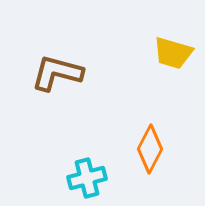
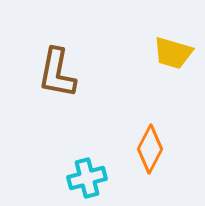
brown L-shape: rotated 94 degrees counterclockwise
